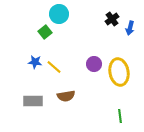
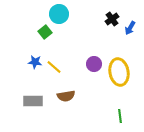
blue arrow: rotated 16 degrees clockwise
